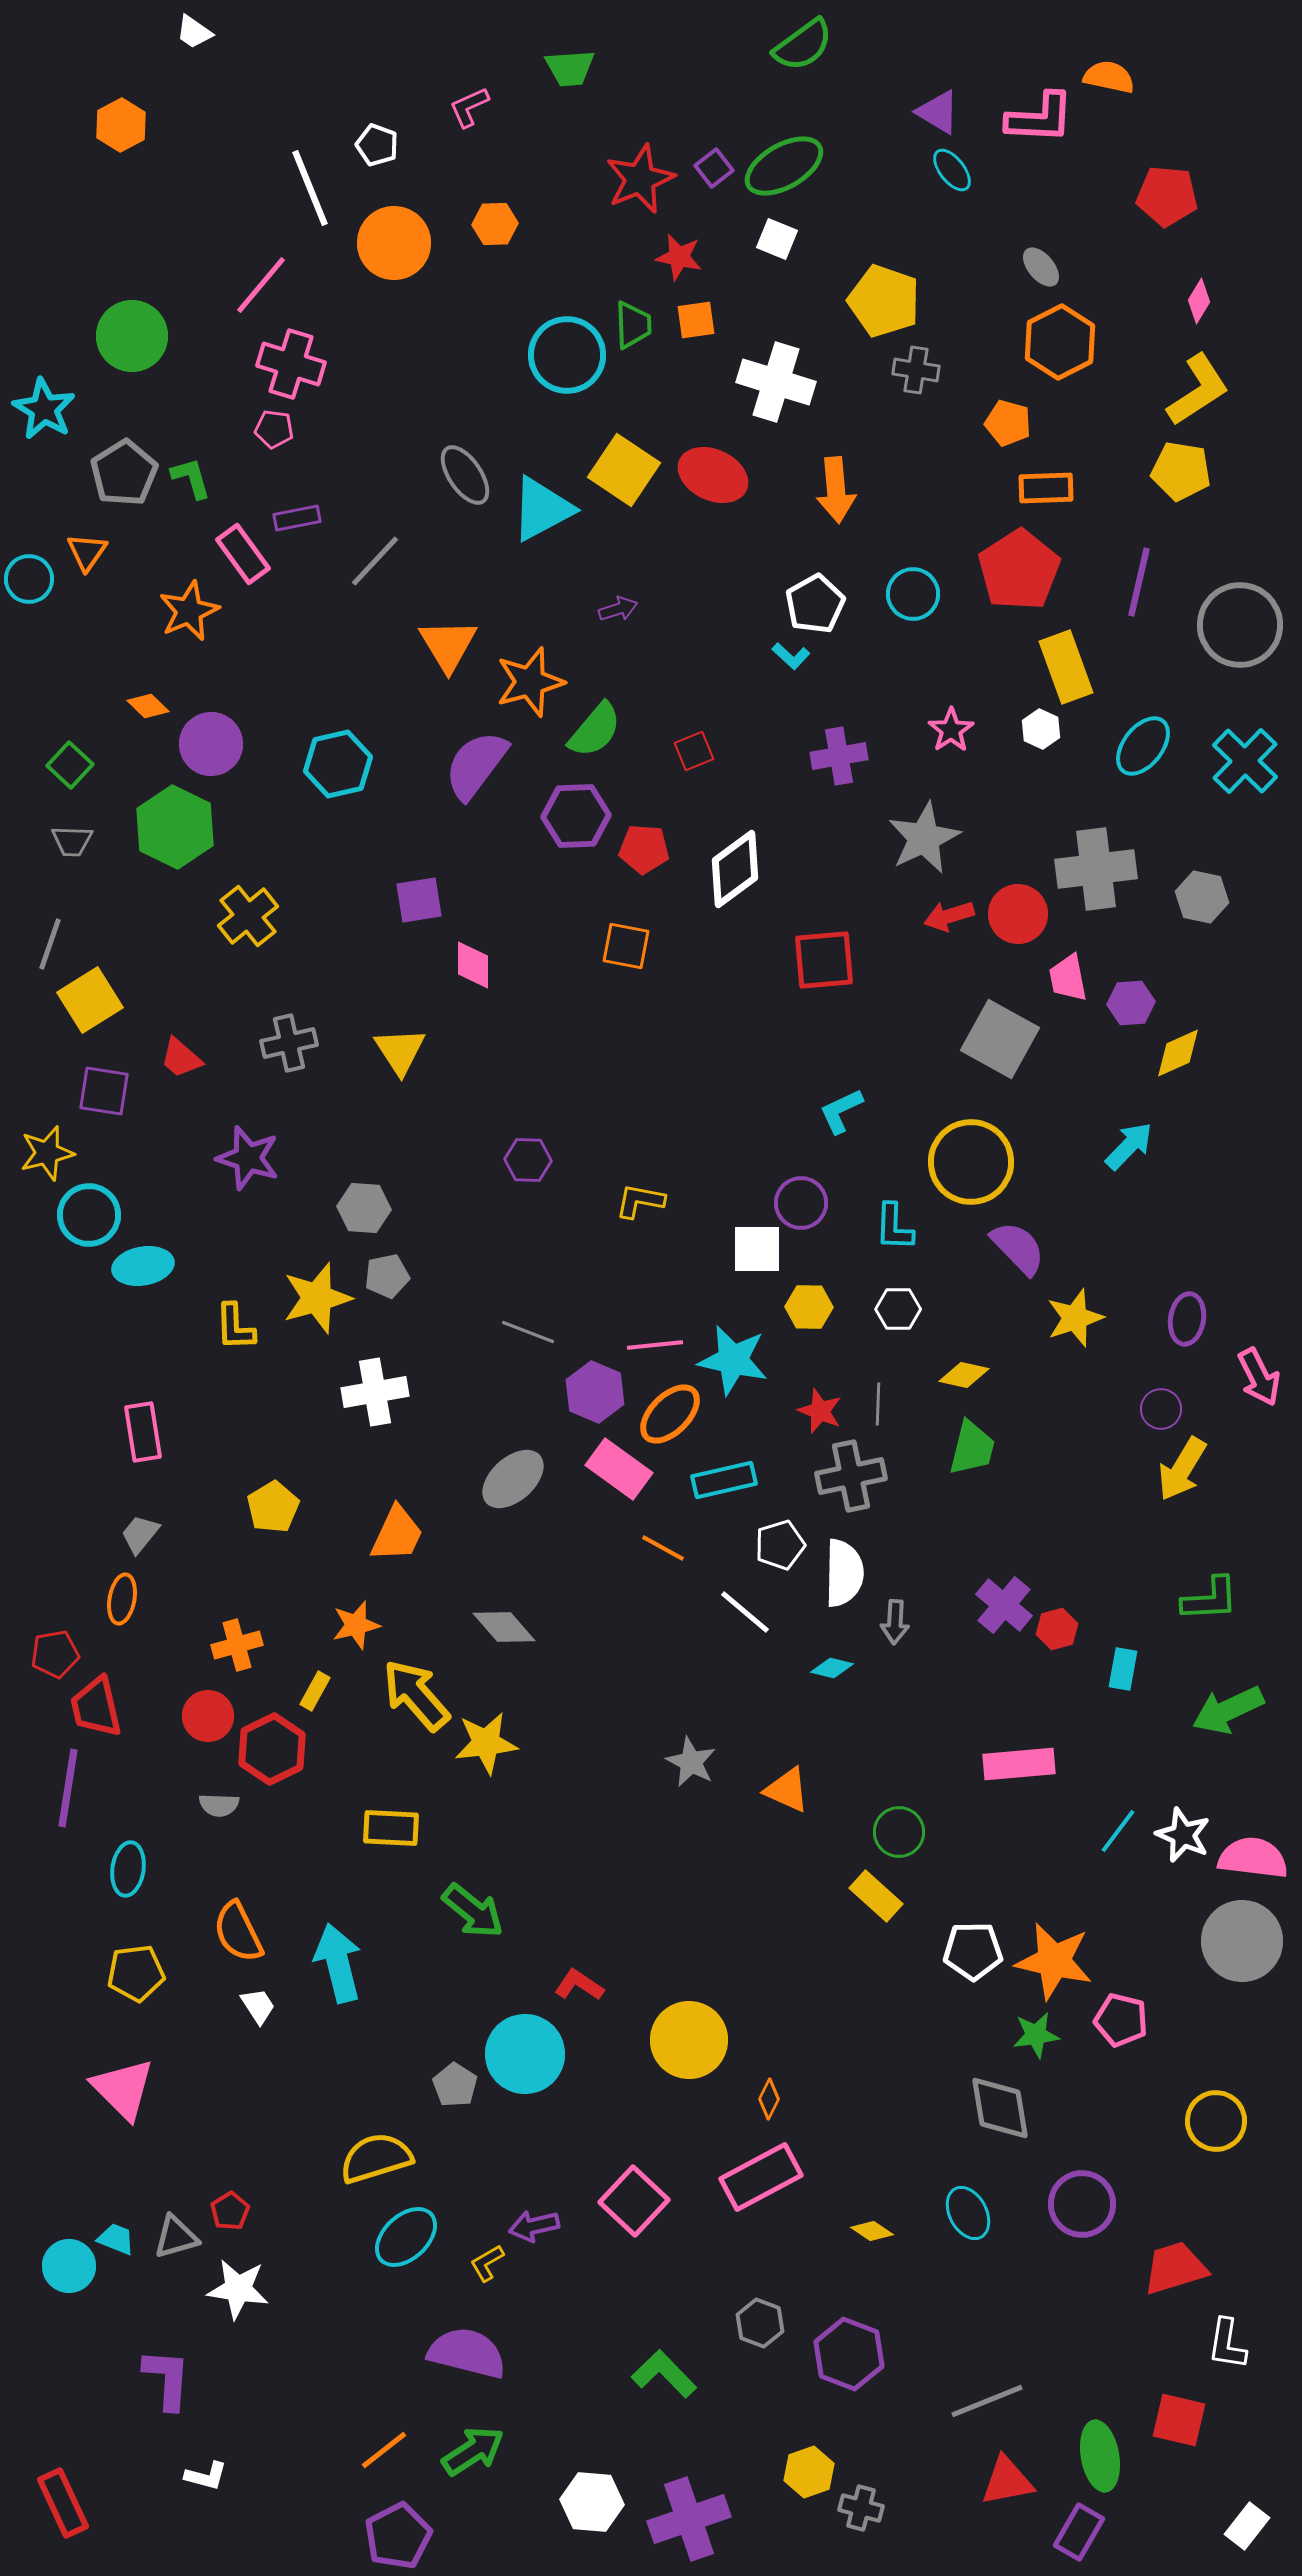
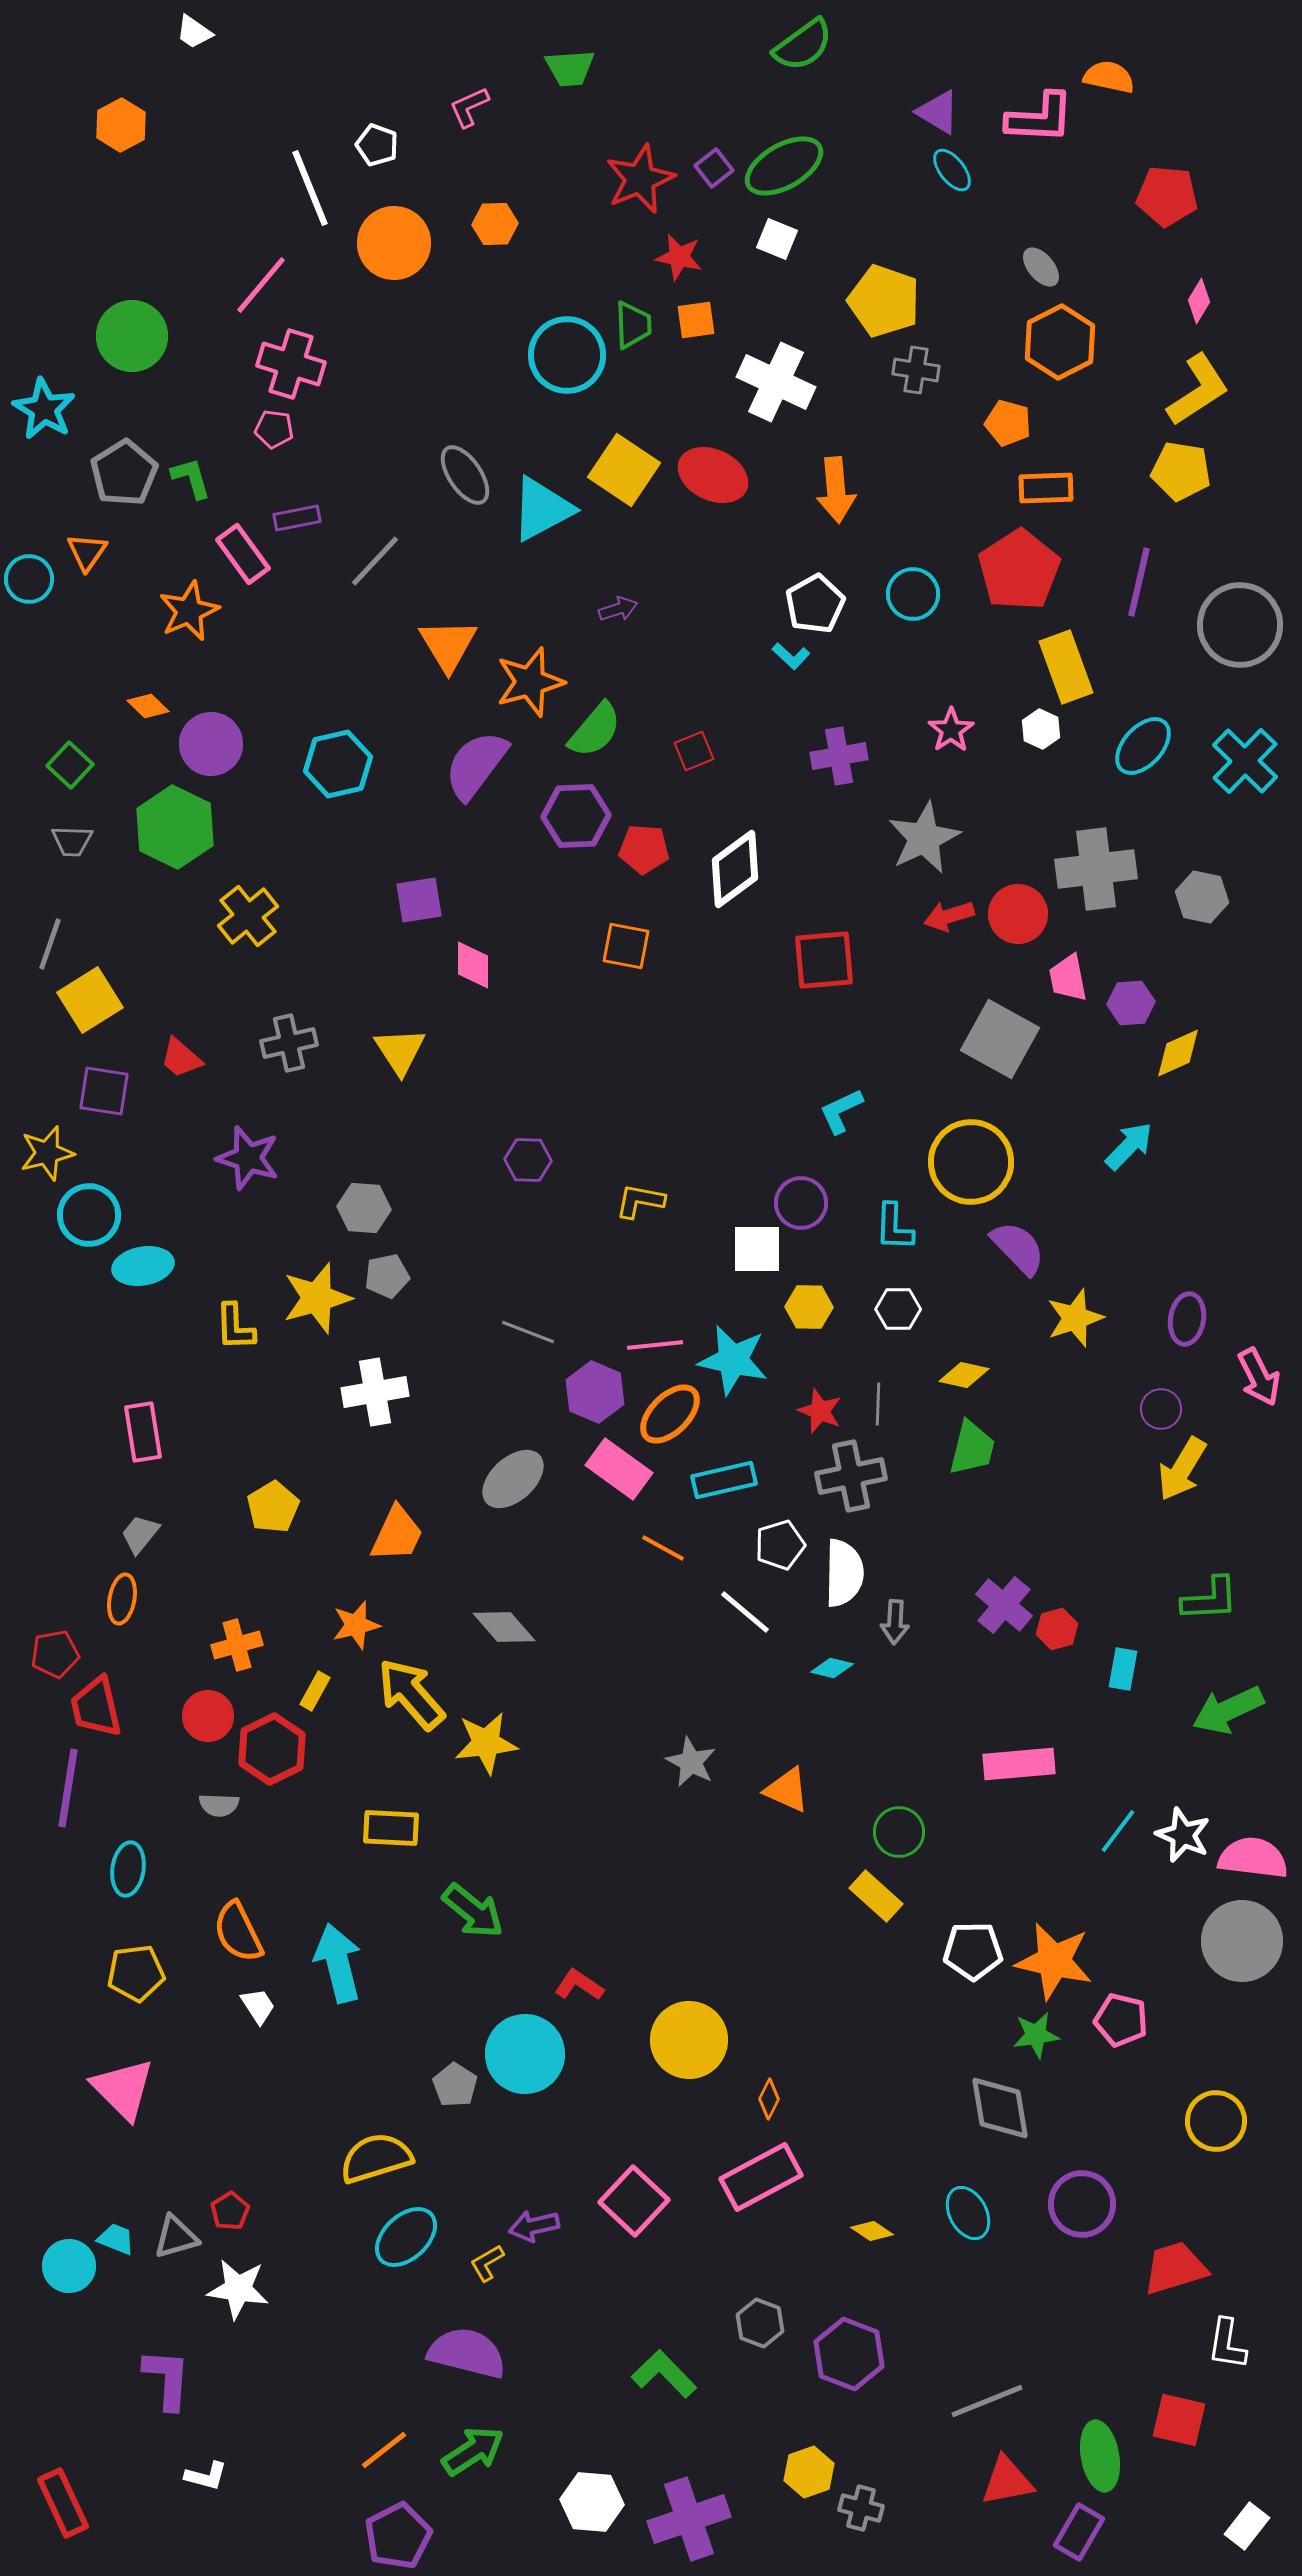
white cross at (776, 382): rotated 8 degrees clockwise
cyan ellipse at (1143, 746): rotated 4 degrees clockwise
yellow arrow at (416, 1695): moved 5 px left, 1 px up
